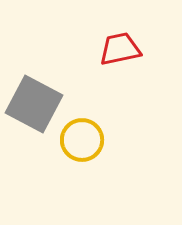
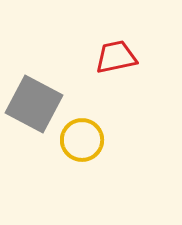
red trapezoid: moved 4 px left, 8 px down
